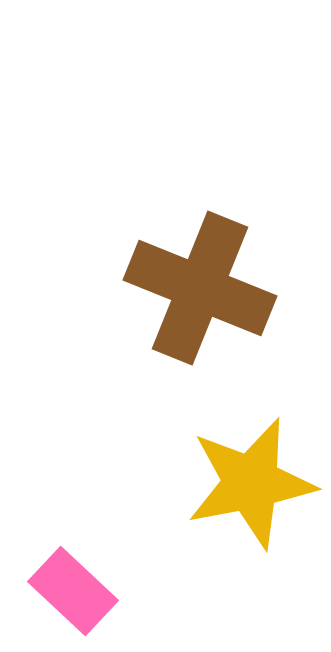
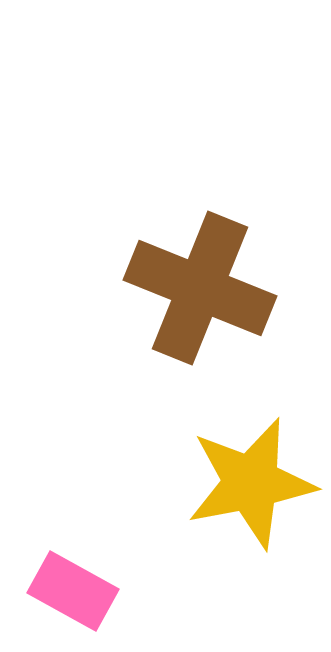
pink rectangle: rotated 14 degrees counterclockwise
